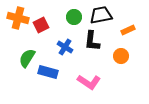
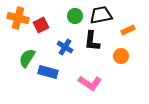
green circle: moved 1 px right, 1 px up
pink L-shape: moved 1 px right, 1 px down
